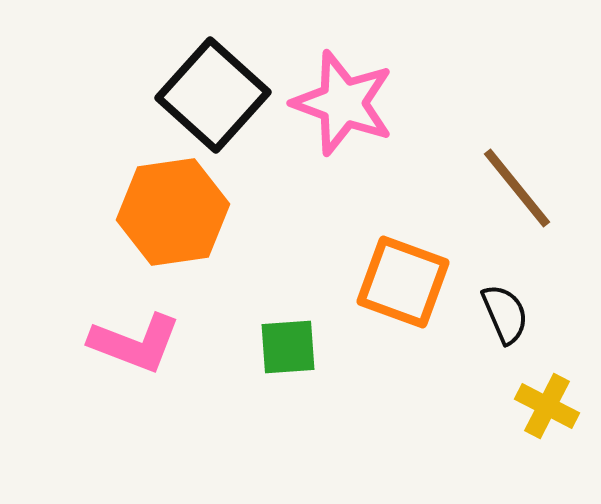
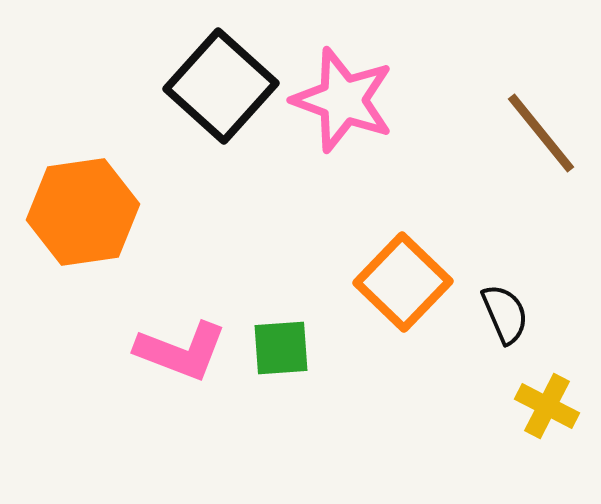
black square: moved 8 px right, 9 px up
pink star: moved 3 px up
brown line: moved 24 px right, 55 px up
orange hexagon: moved 90 px left
orange square: rotated 24 degrees clockwise
pink L-shape: moved 46 px right, 8 px down
green square: moved 7 px left, 1 px down
